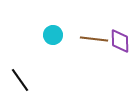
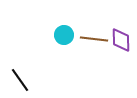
cyan circle: moved 11 px right
purple diamond: moved 1 px right, 1 px up
